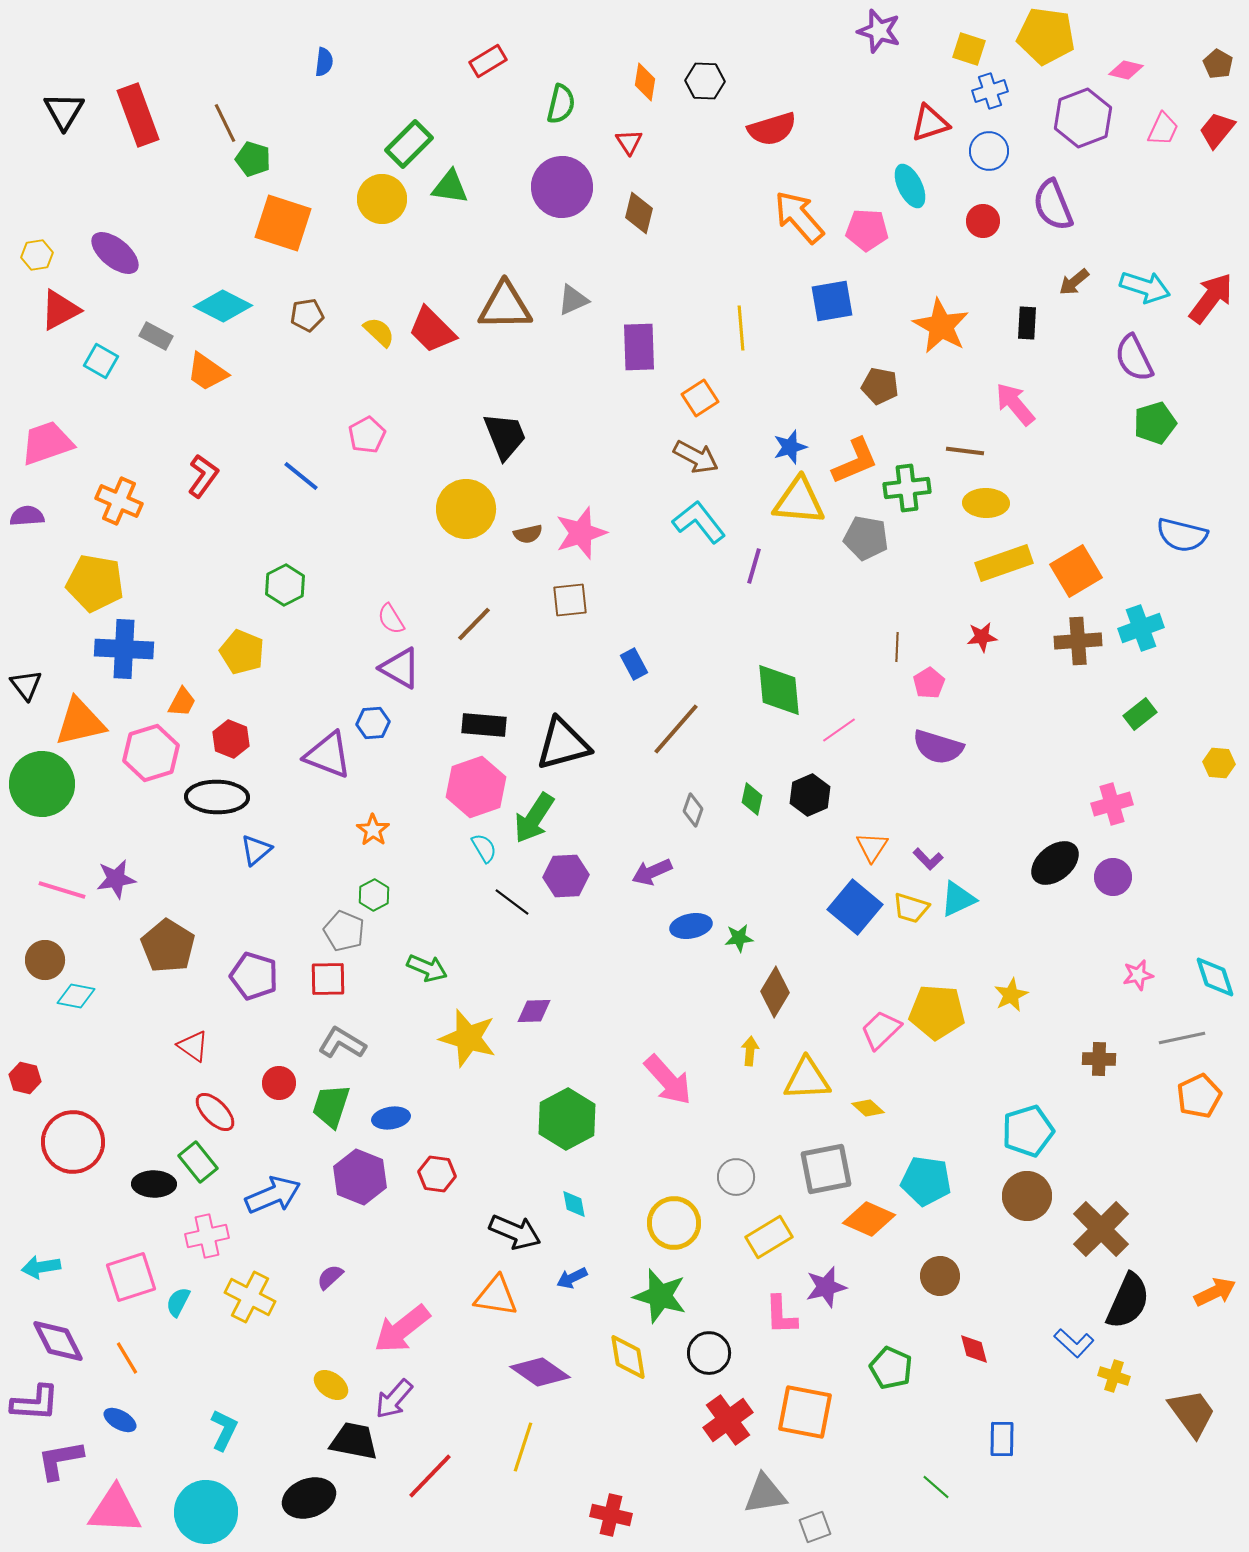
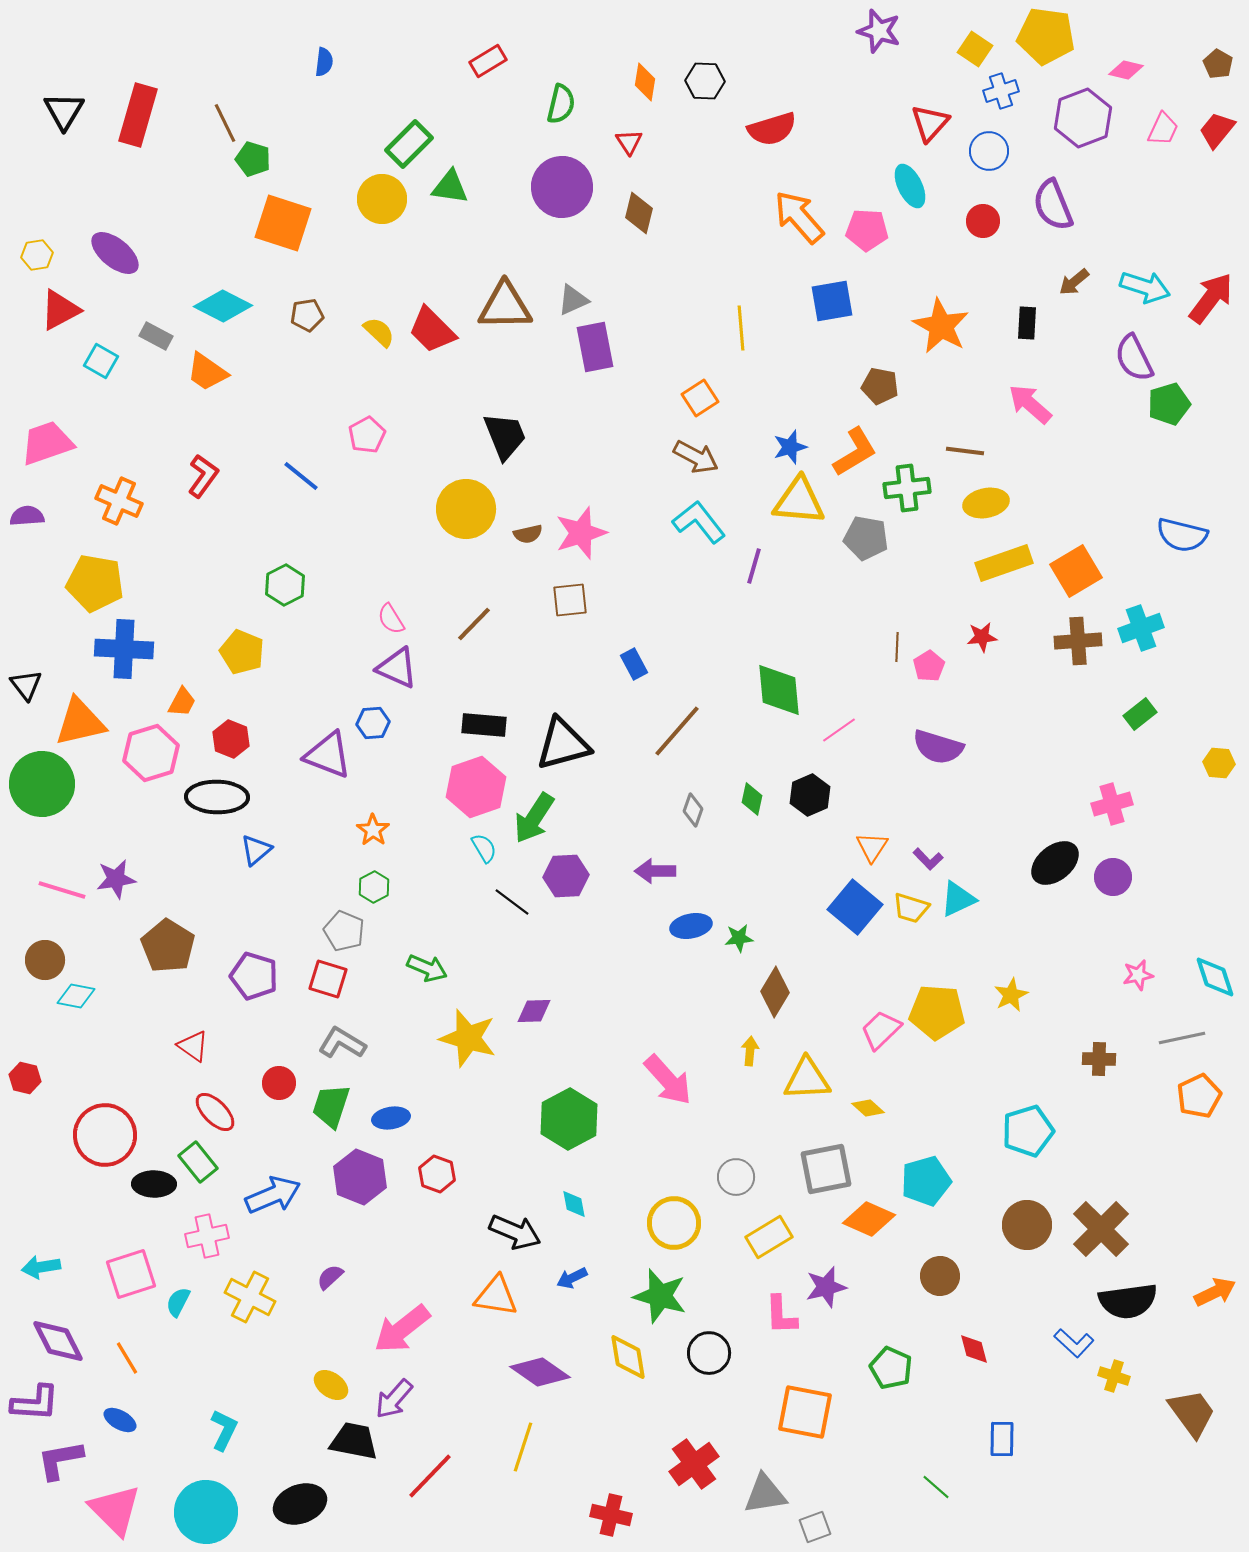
yellow square at (969, 49): moved 6 px right; rotated 16 degrees clockwise
blue cross at (990, 91): moved 11 px right
red rectangle at (138, 115): rotated 36 degrees clockwise
red triangle at (930, 123): rotated 30 degrees counterclockwise
purple rectangle at (639, 347): moved 44 px left; rotated 9 degrees counterclockwise
pink arrow at (1015, 404): moved 15 px right; rotated 9 degrees counterclockwise
green pentagon at (1155, 423): moved 14 px right, 19 px up
orange L-shape at (855, 461): moved 9 px up; rotated 8 degrees counterclockwise
yellow ellipse at (986, 503): rotated 12 degrees counterclockwise
purple triangle at (400, 668): moved 3 px left; rotated 6 degrees counterclockwise
pink pentagon at (929, 683): moved 17 px up
brown line at (676, 729): moved 1 px right, 2 px down
purple arrow at (652, 872): moved 3 px right, 1 px up; rotated 24 degrees clockwise
green hexagon at (374, 895): moved 8 px up
red square at (328, 979): rotated 18 degrees clockwise
green hexagon at (567, 1119): moved 2 px right
red circle at (73, 1142): moved 32 px right, 7 px up
red hexagon at (437, 1174): rotated 12 degrees clockwise
cyan pentagon at (926, 1181): rotated 24 degrees counterclockwise
brown circle at (1027, 1196): moved 29 px down
pink square at (131, 1277): moved 3 px up
black semicircle at (1128, 1301): rotated 58 degrees clockwise
red cross at (728, 1420): moved 34 px left, 44 px down
black ellipse at (309, 1498): moved 9 px left, 6 px down
pink triangle at (115, 1510): rotated 42 degrees clockwise
